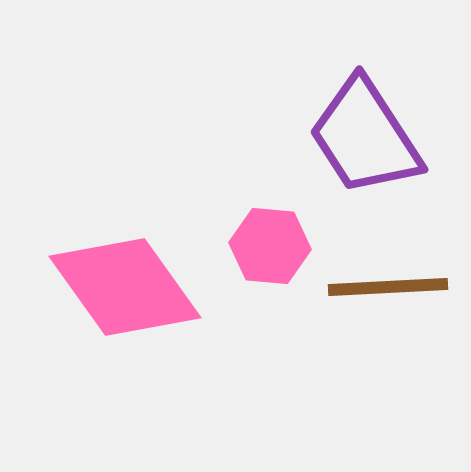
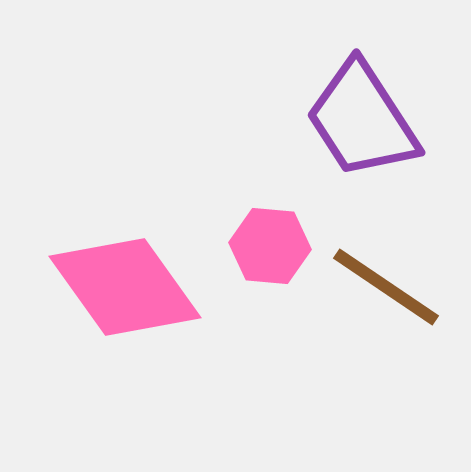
purple trapezoid: moved 3 px left, 17 px up
brown line: moved 2 px left; rotated 37 degrees clockwise
